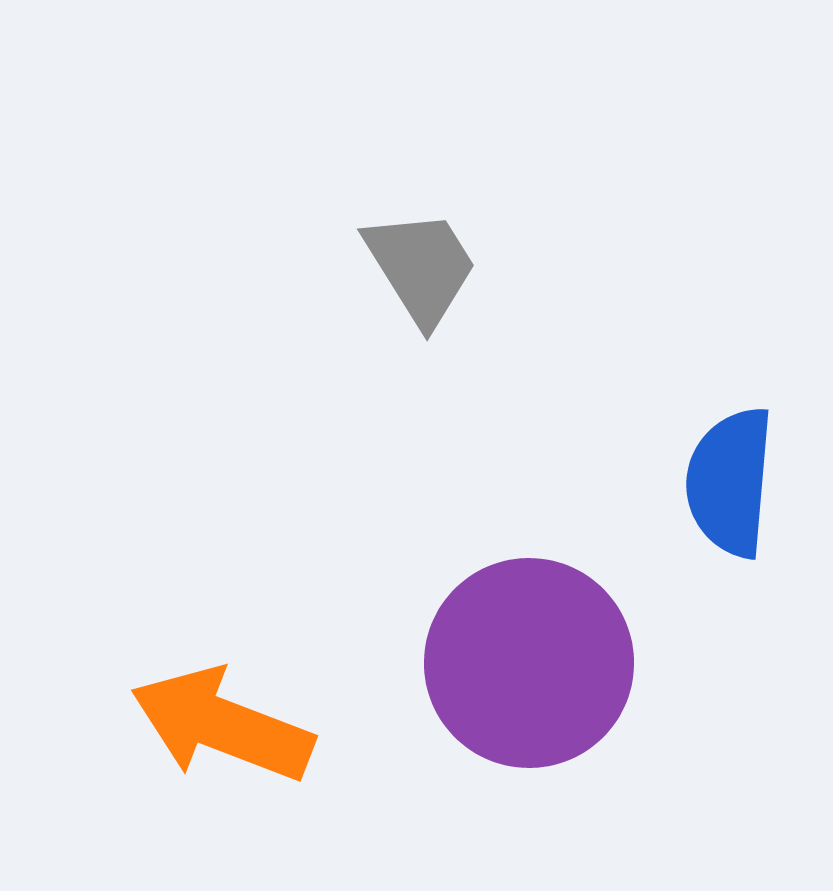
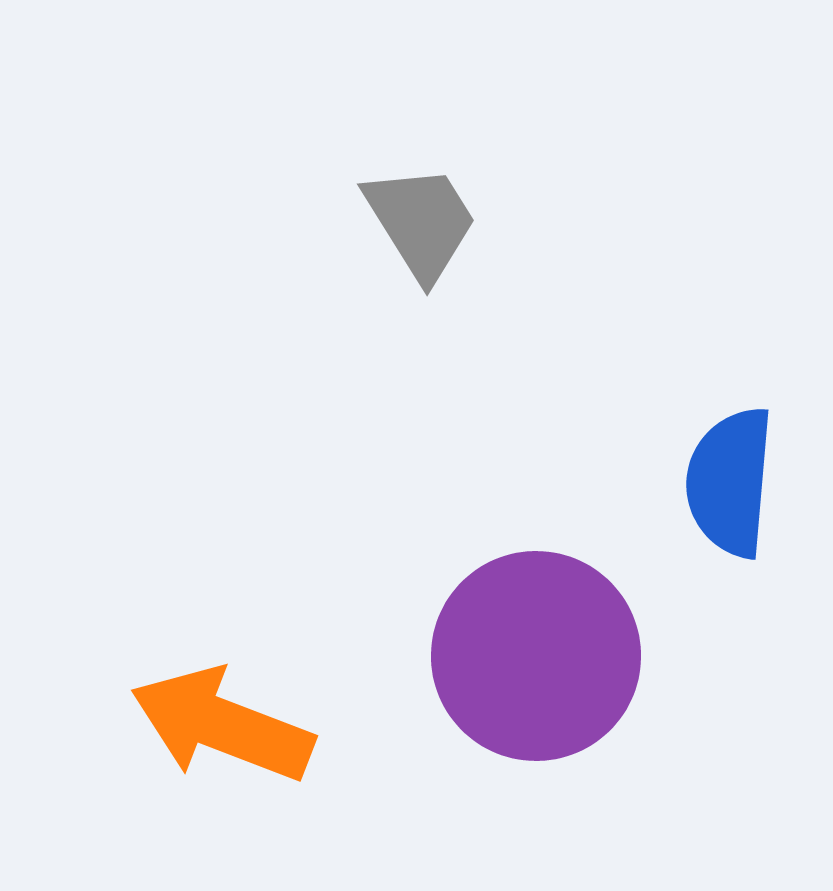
gray trapezoid: moved 45 px up
purple circle: moved 7 px right, 7 px up
